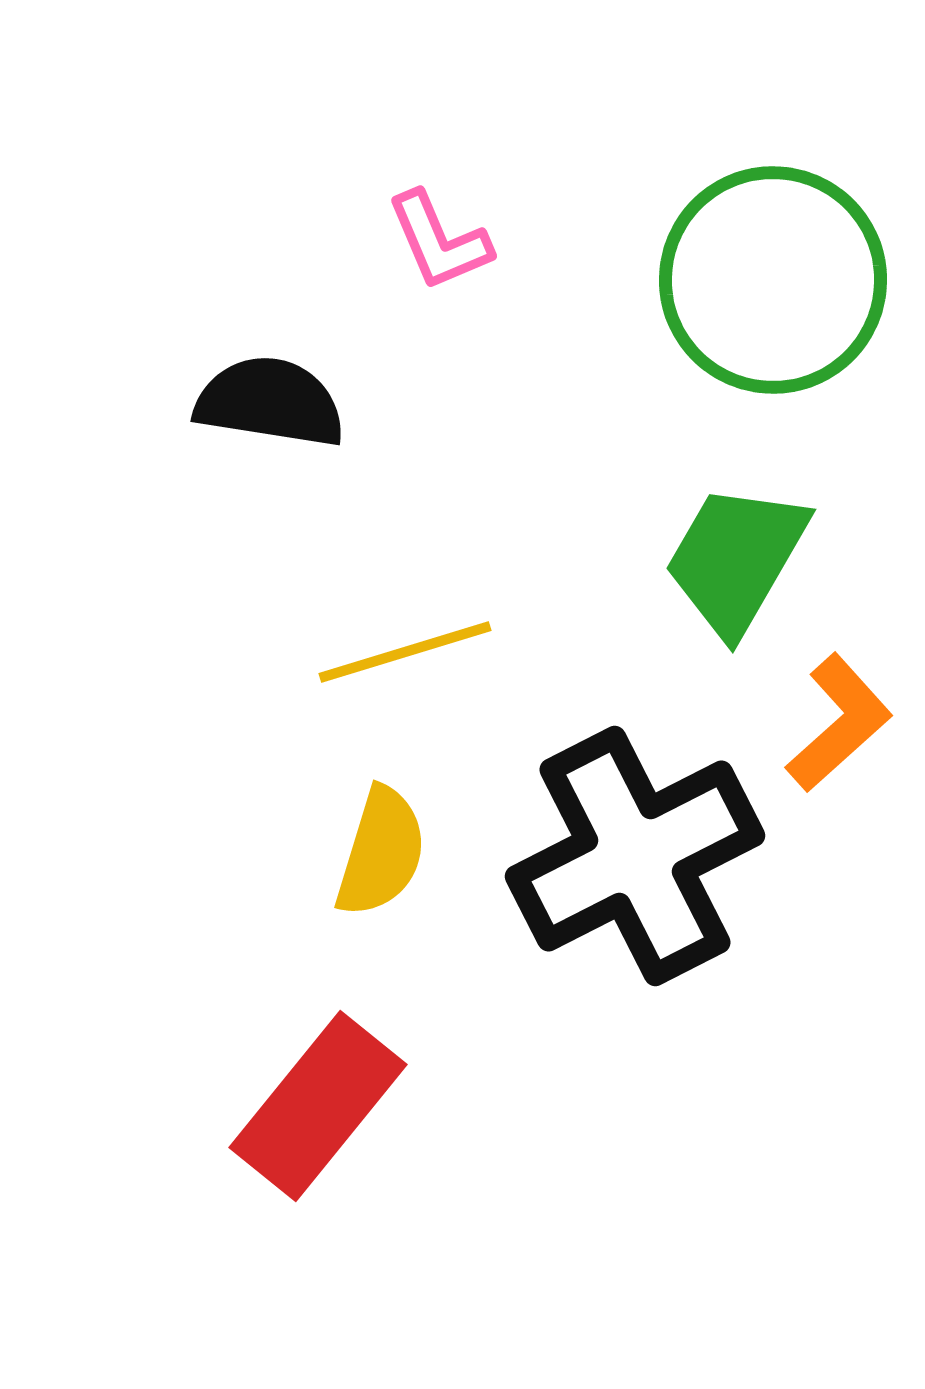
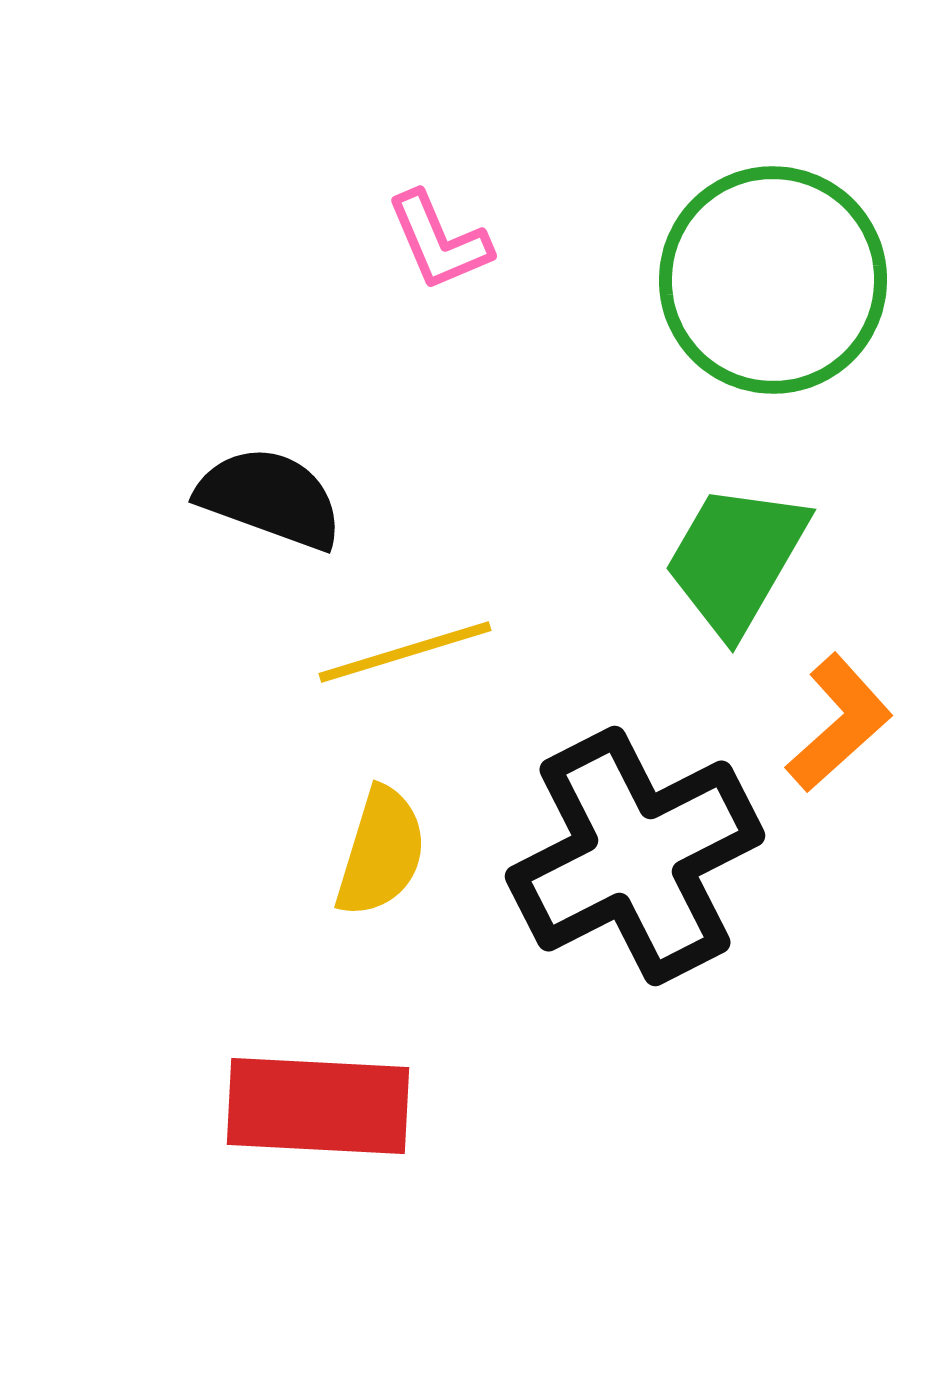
black semicircle: moved 96 px down; rotated 11 degrees clockwise
red rectangle: rotated 54 degrees clockwise
